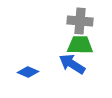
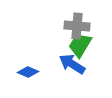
gray cross: moved 3 px left, 5 px down
green trapezoid: rotated 60 degrees counterclockwise
